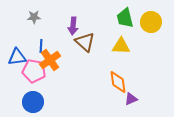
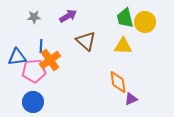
yellow circle: moved 6 px left
purple arrow: moved 5 px left, 10 px up; rotated 126 degrees counterclockwise
brown triangle: moved 1 px right, 1 px up
yellow triangle: moved 2 px right
pink pentagon: rotated 15 degrees counterclockwise
